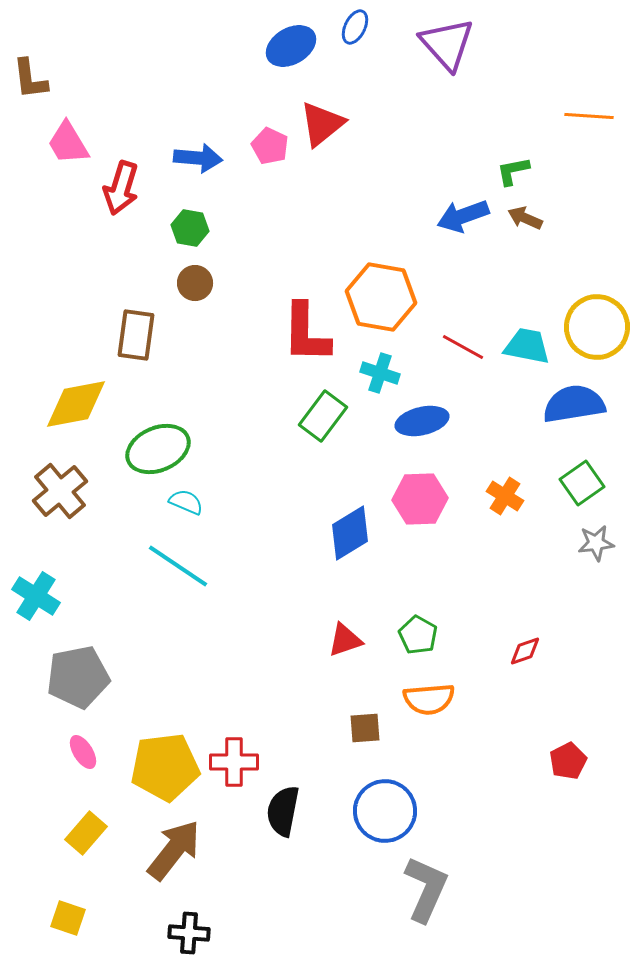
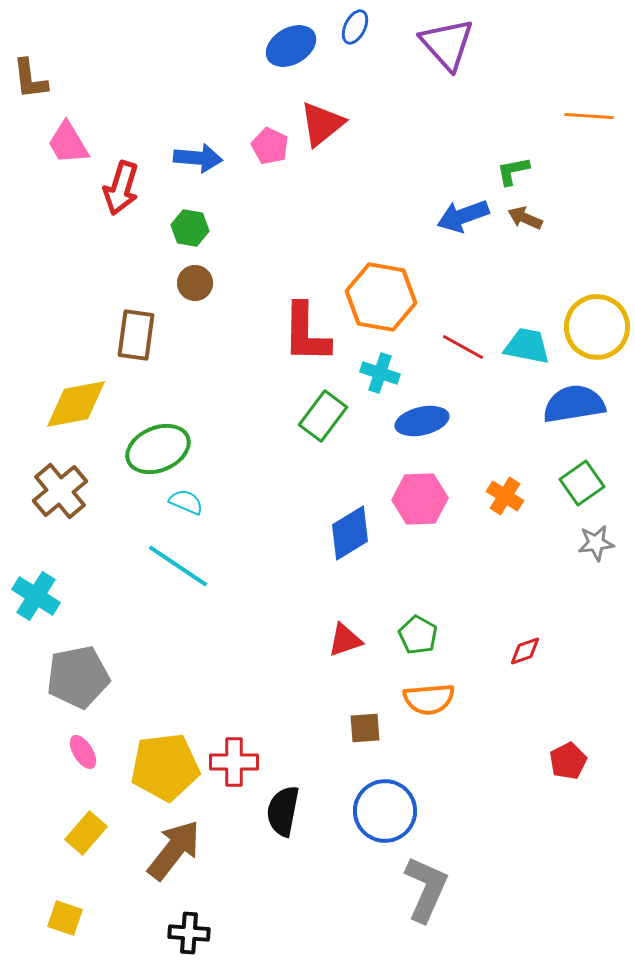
yellow square at (68, 918): moved 3 px left
